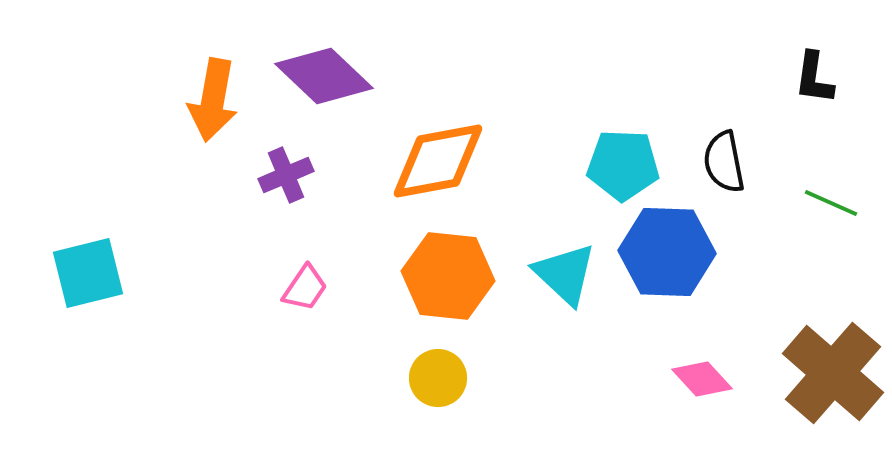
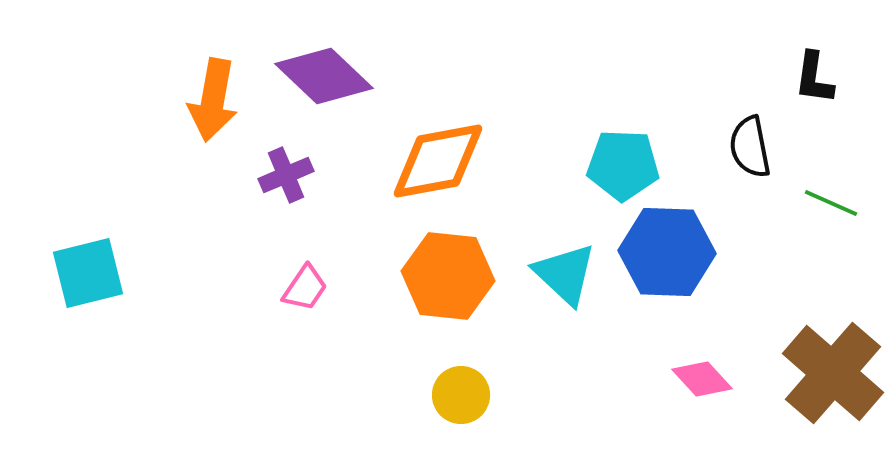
black semicircle: moved 26 px right, 15 px up
yellow circle: moved 23 px right, 17 px down
